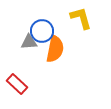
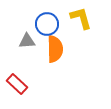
blue circle: moved 5 px right, 7 px up
gray triangle: moved 2 px left, 1 px up
orange semicircle: rotated 12 degrees counterclockwise
